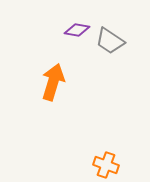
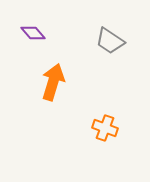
purple diamond: moved 44 px left, 3 px down; rotated 40 degrees clockwise
orange cross: moved 1 px left, 37 px up
